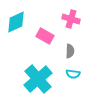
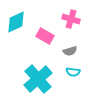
gray semicircle: rotated 72 degrees clockwise
cyan semicircle: moved 2 px up
